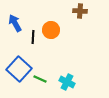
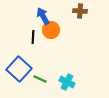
blue arrow: moved 28 px right, 7 px up
